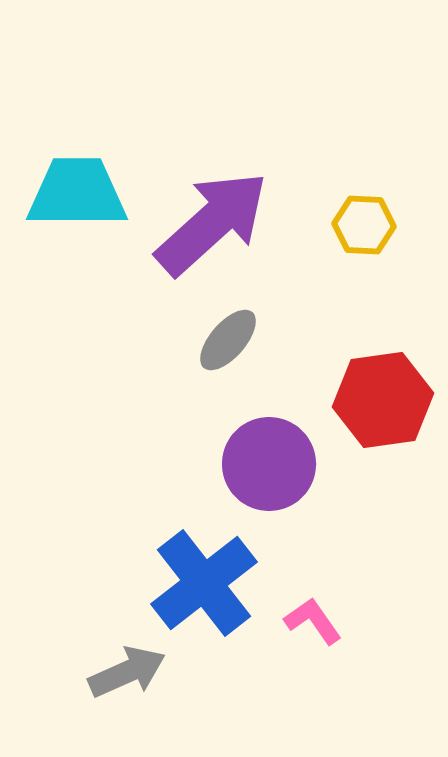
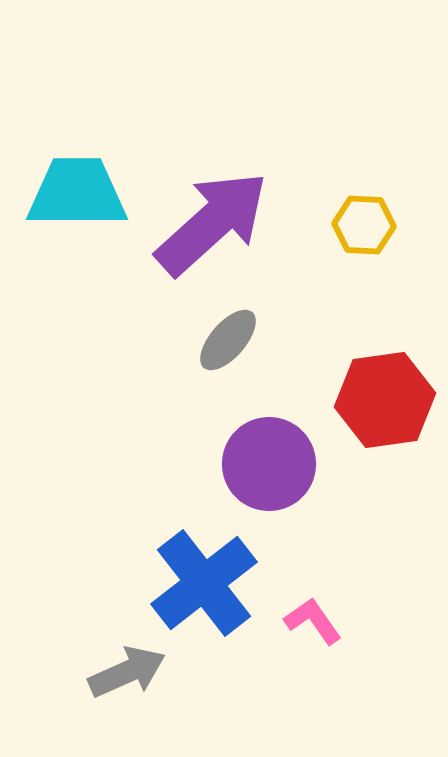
red hexagon: moved 2 px right
